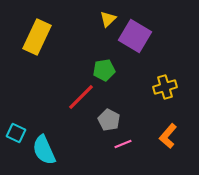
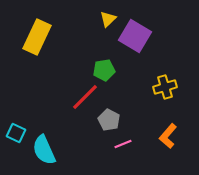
red line: moved 4 px right
